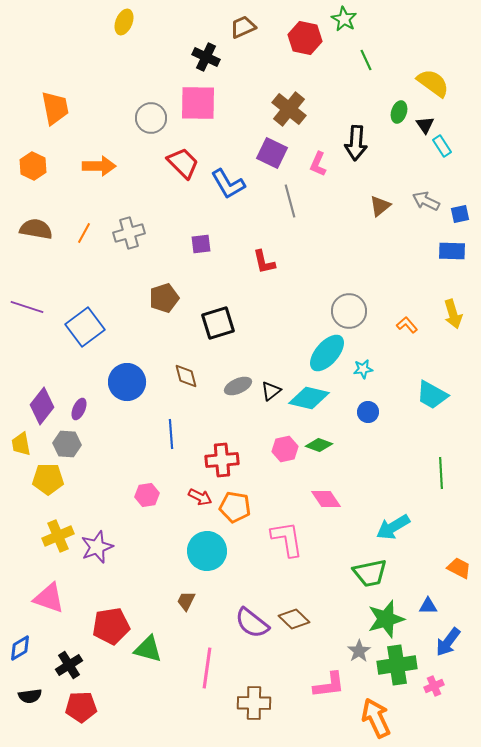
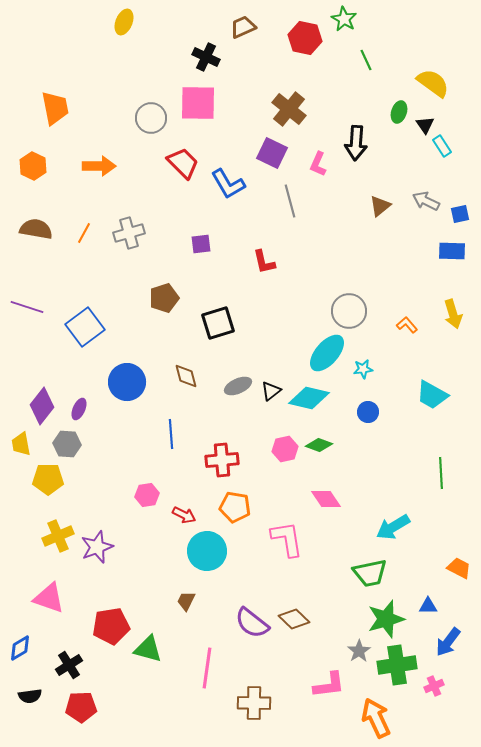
red arrow at (200, 497): moved 16 px left, 18 px down
